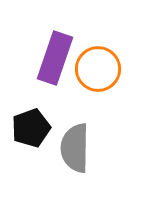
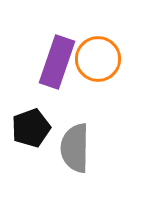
purple rectangle: moved 2 px right, 4 px down
orange circle: moved 10 px up
